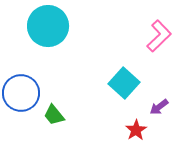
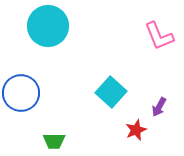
pink L-shape: rotated 112 degrees clockwise
cyan square: moved 13 px left, 9 px down
purple arrow: rotated 24 degrees counterclockwise
green trapezoid: moved 26 px down; rotated 50 degrees counterclockwise
red star: rotated 10 degrees clockwise
